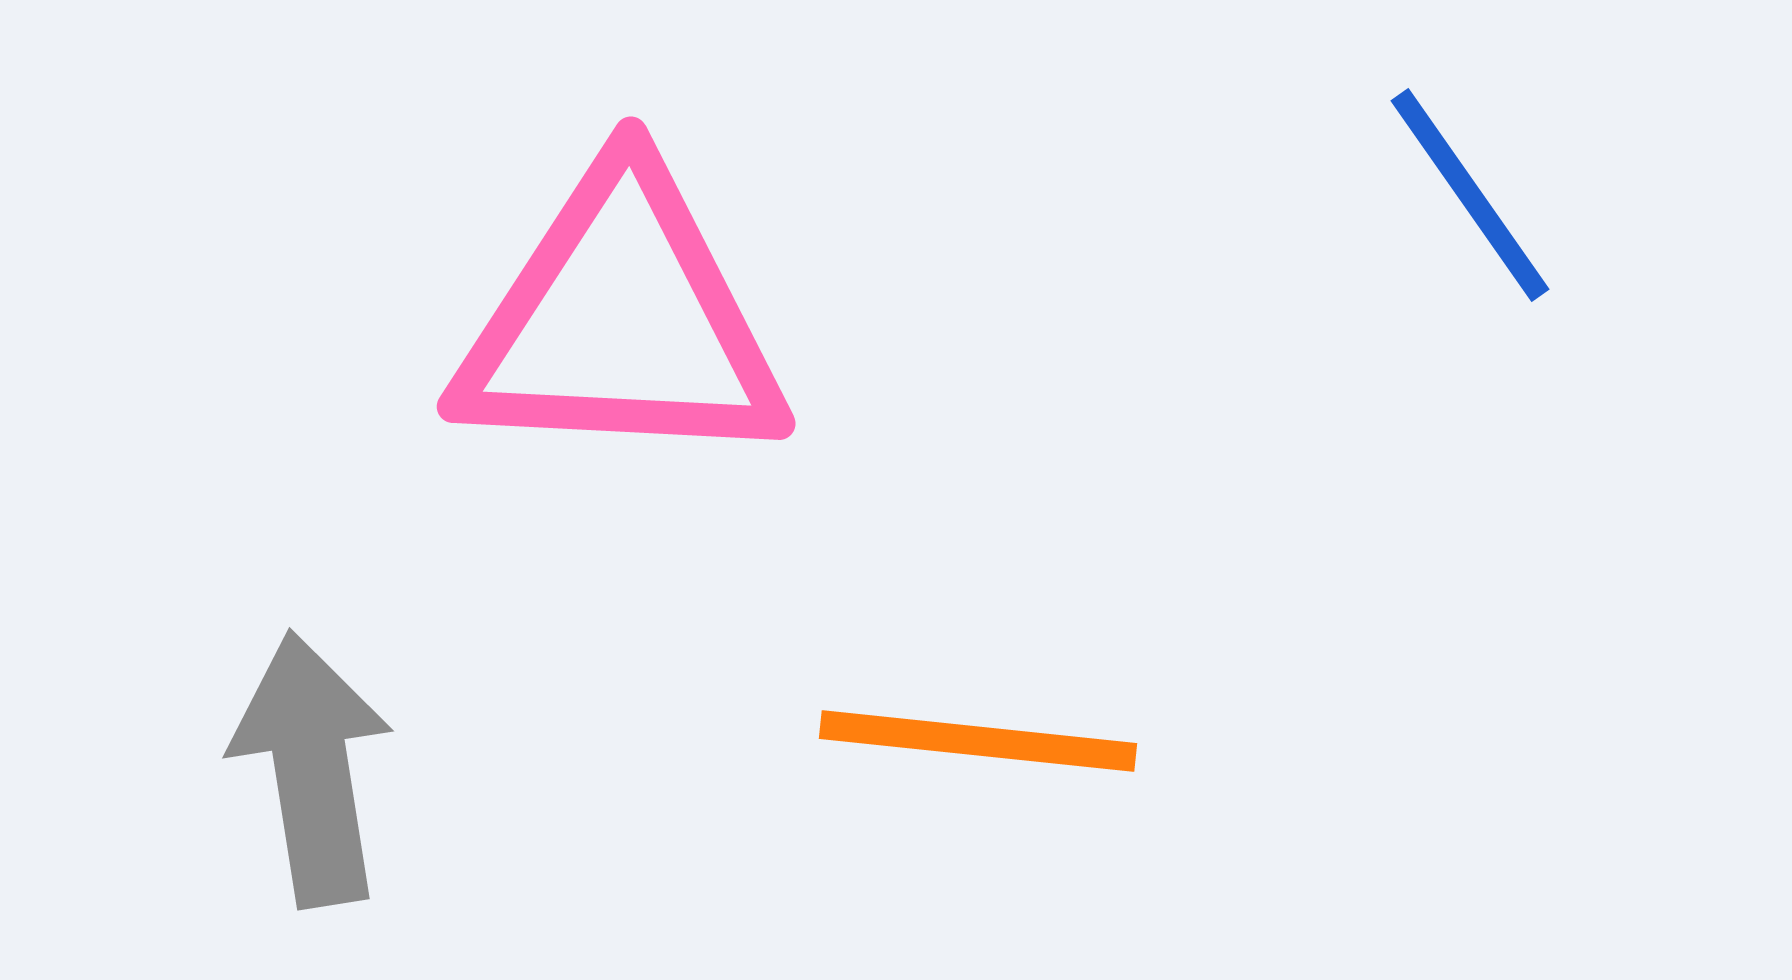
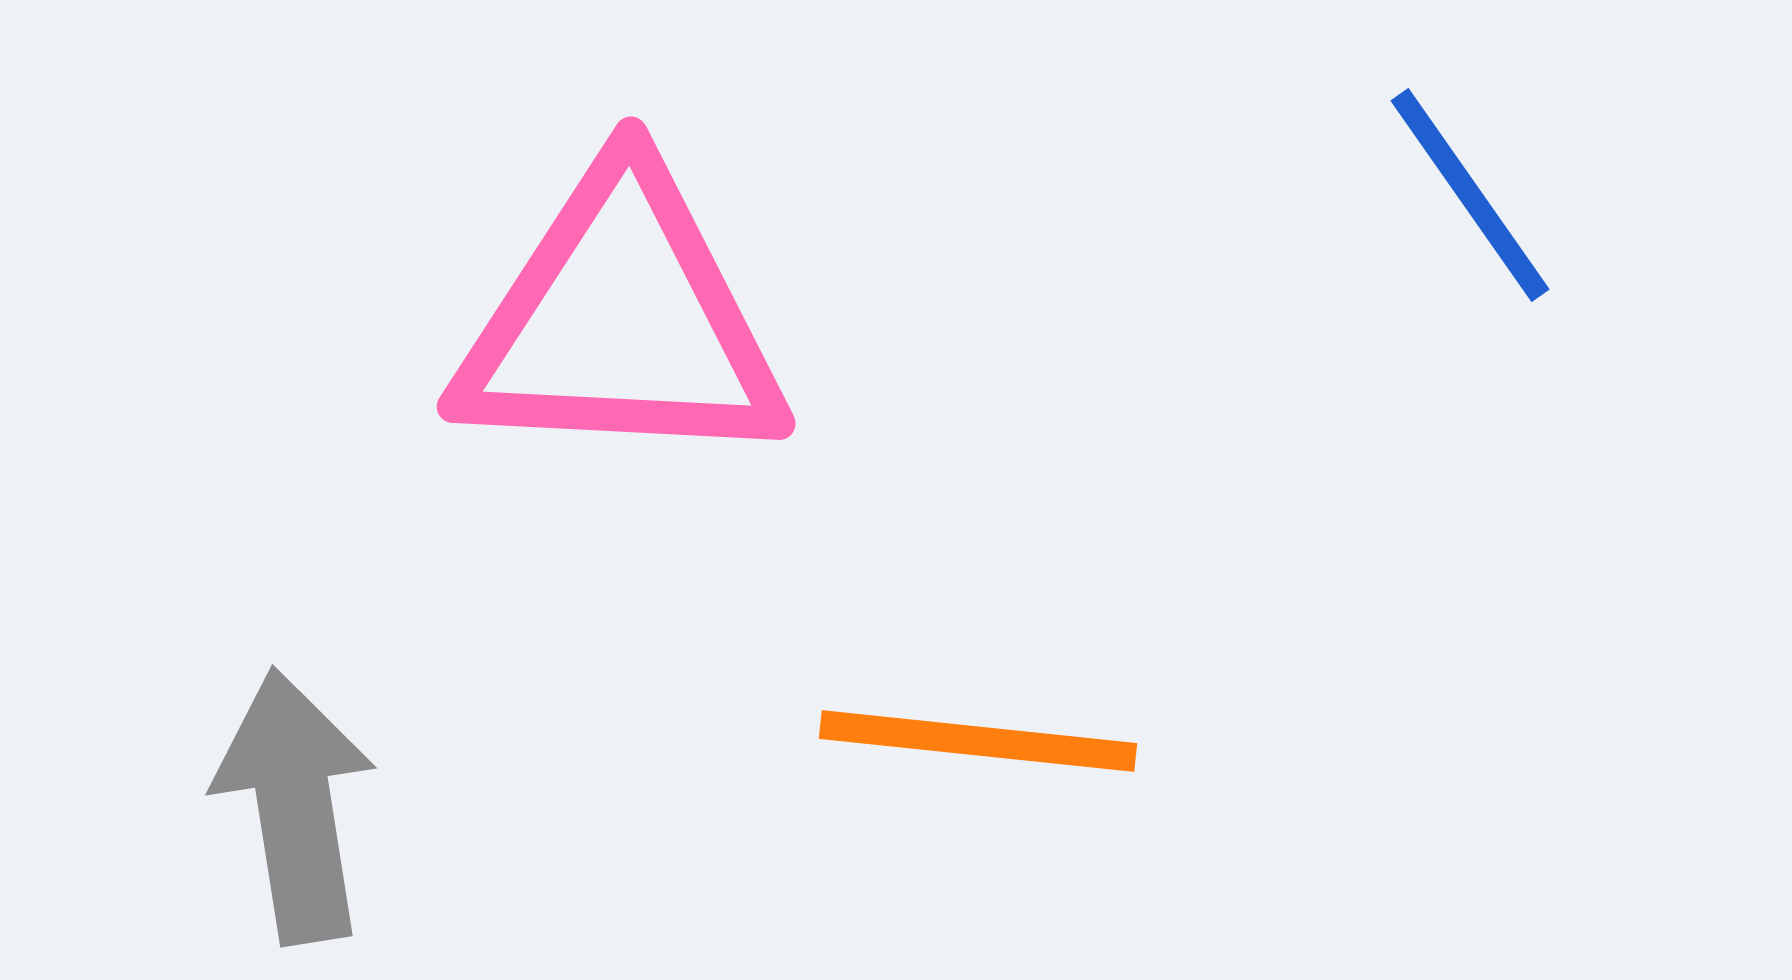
gray arrow: moved 17 px left, 37 px down
